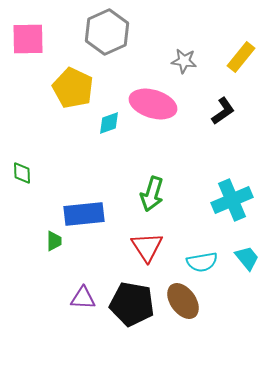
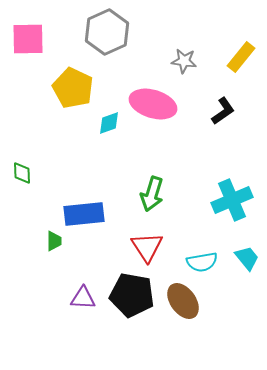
black pentagon: moved 9 px up
